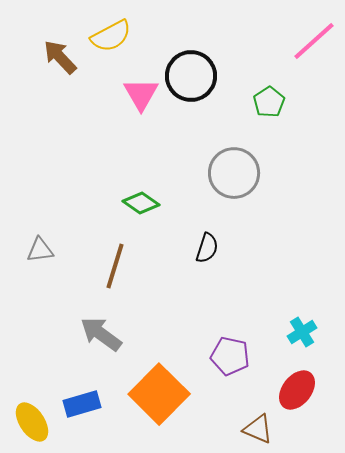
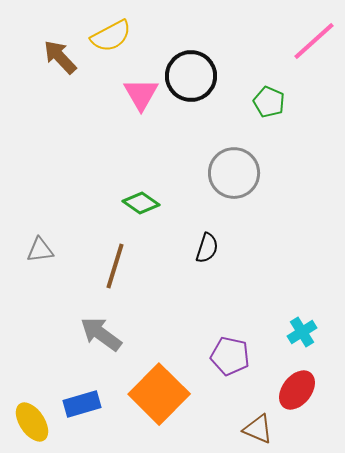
green pentagon: rotated 16 degrees counterclockwise
